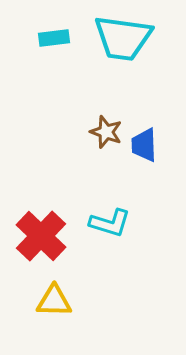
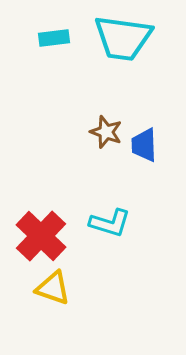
yellow triangle: moved 1 px left, 13 px up; rotated 18 degrees clockwise
